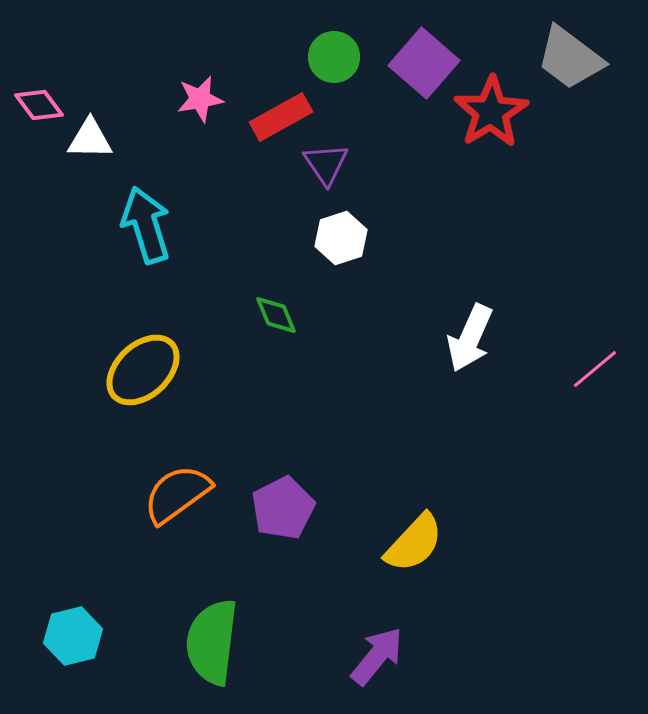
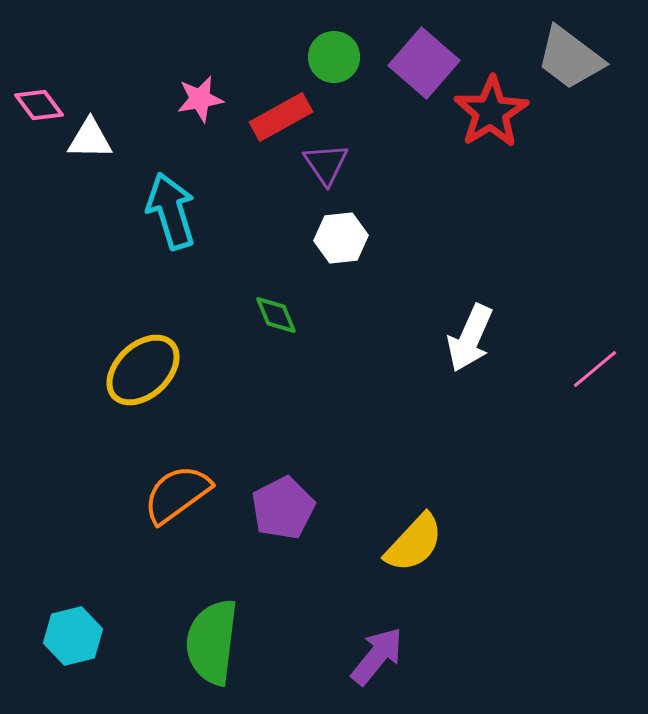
cyan arrow: moved 25 px right, 14 px up
white hexagon: rotated 12 degrees clockwise
